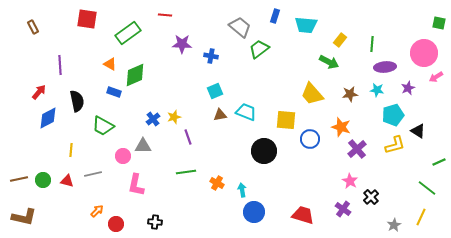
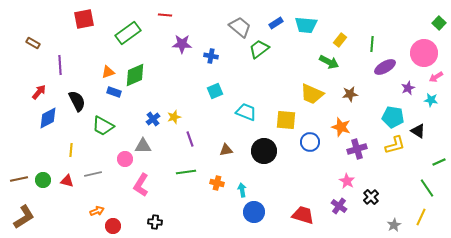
blue rectangle at (275, 16): moved 1 px right, 7 px down; rotated 40 degrees clockwise
red square at (87, 19): moved 3 px left; rotated 20 degrees counterclockwise
green square at (439, 23): rotated 32 degrees clockwise
brown rectangle at (33, 27): moved 16 px down; rotated 32 degrees counterclockwise
orange triangle at (110, 64): moved 2 px left, 8 px down; rotated 48 degrees counterclockwise
purple ellipse at (385, 67): rotated 25 degrees counterclockwise
cyan star at (377, 90): moved 54 px right, 10 px down
yellow trapezoid at (312, 94): rotated 25 degrees counterclockwise
black semicircle at (77, 101): rotated 15 degrees counterclockwise
brown triangle at (220, 115): moved 6 px right, 35 px down
cyan pentagon at (393, 115): moved 2 px down; rotated 25 degrees clockwise
purple line at (188, 137): moved 2 px right, 2 px down
blue circle at (310, 139): moved 3 px down
purple cross at (357, 149): rotated 24 degrees clockwise
pink circle at (123, 156): moved 2 px right, 3 px down
pink star at (350, 181): moved 3 px left
orange cross at (217, 183): rotated 16 degrees counterclockwise
pink L-shape at (136, 185): moved 5 px right; rotated 20 degrees clockwise
green line at (427, 188): rotated 18 degrees clockwise
purple cross at (343, 209): moved 4 px left, 3 px up
orange arrow at (97, 211): rotated 24 degrees clockwise
brown L-shape at (24, 217): rotated 45 degrees counterclockwise
red circle at (116, 224): moved 3 px left, 2 px down
